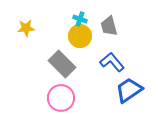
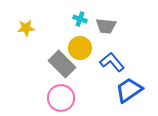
gray trapezoid: moved 3 px left; rotated 70 degrees counterclockwise
yellow circle: moved 12 px down
